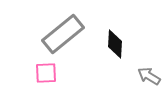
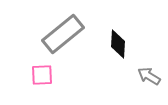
black diamond: moved 3 px right
pink square: moved 4 px left, 2 px down
